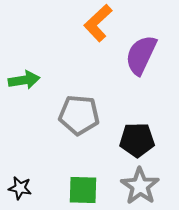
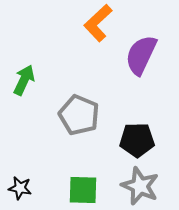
green arrow: rotated 56 degrees counterclockwise
gray pentagon: rotated 18 degrees clockwise
gray star: rotated 12 degrees counterclockwise
